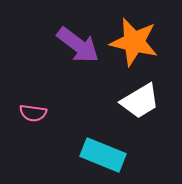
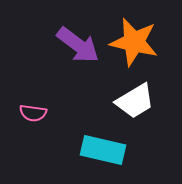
white trapezoid: moved 5 px left
cyan rectangle: moved 5 px up; rotated 9 degrees counterclockwise
